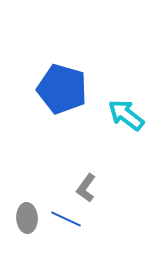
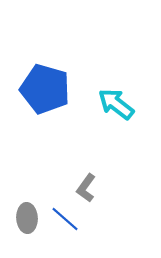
blue pentagon: moved 17 px left
cyan arrow: moved 10 px left, 11 px up
blue line: moved 1 px left; rotated 16 degrees clockwise
